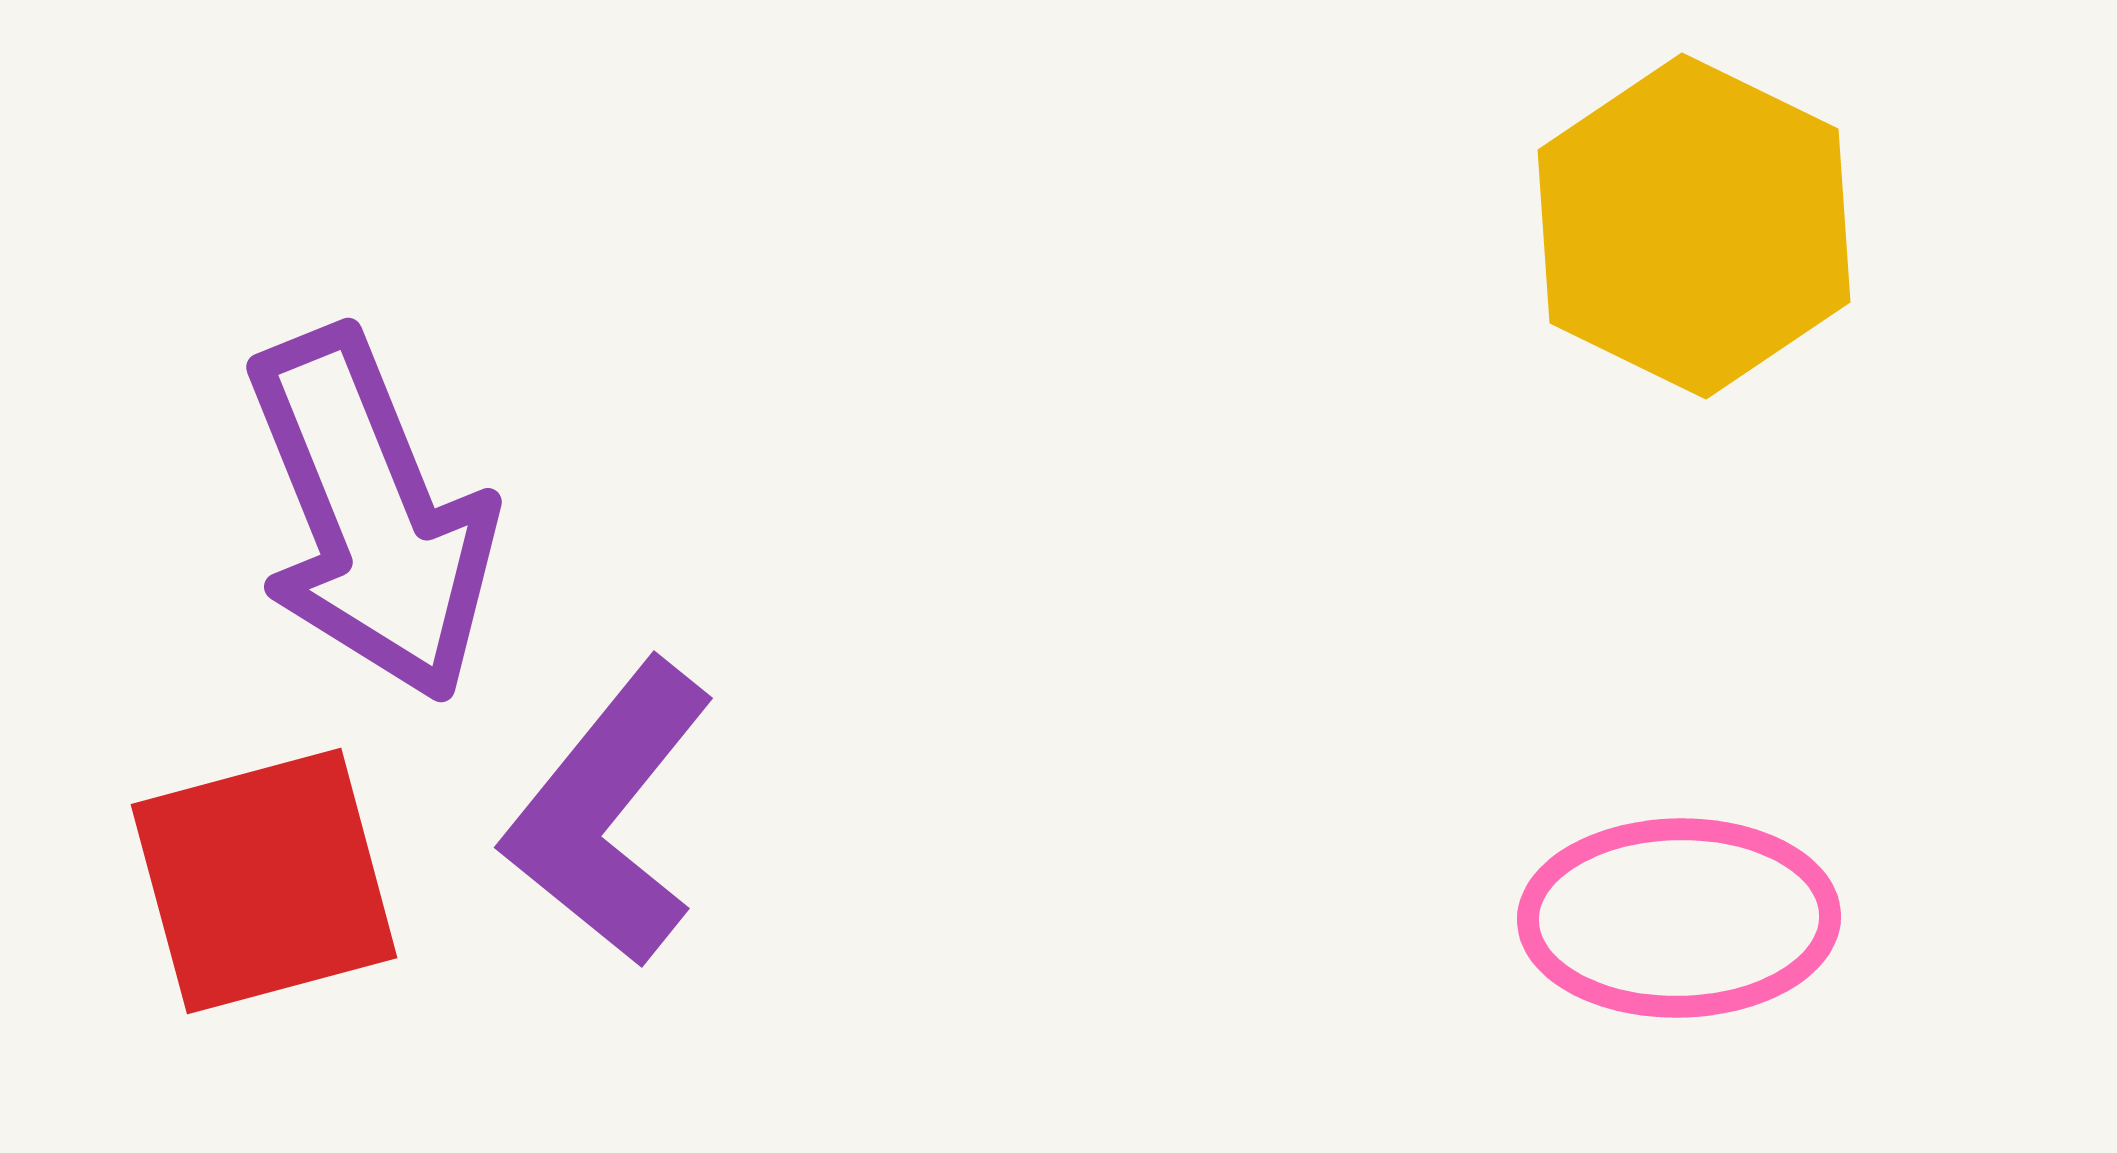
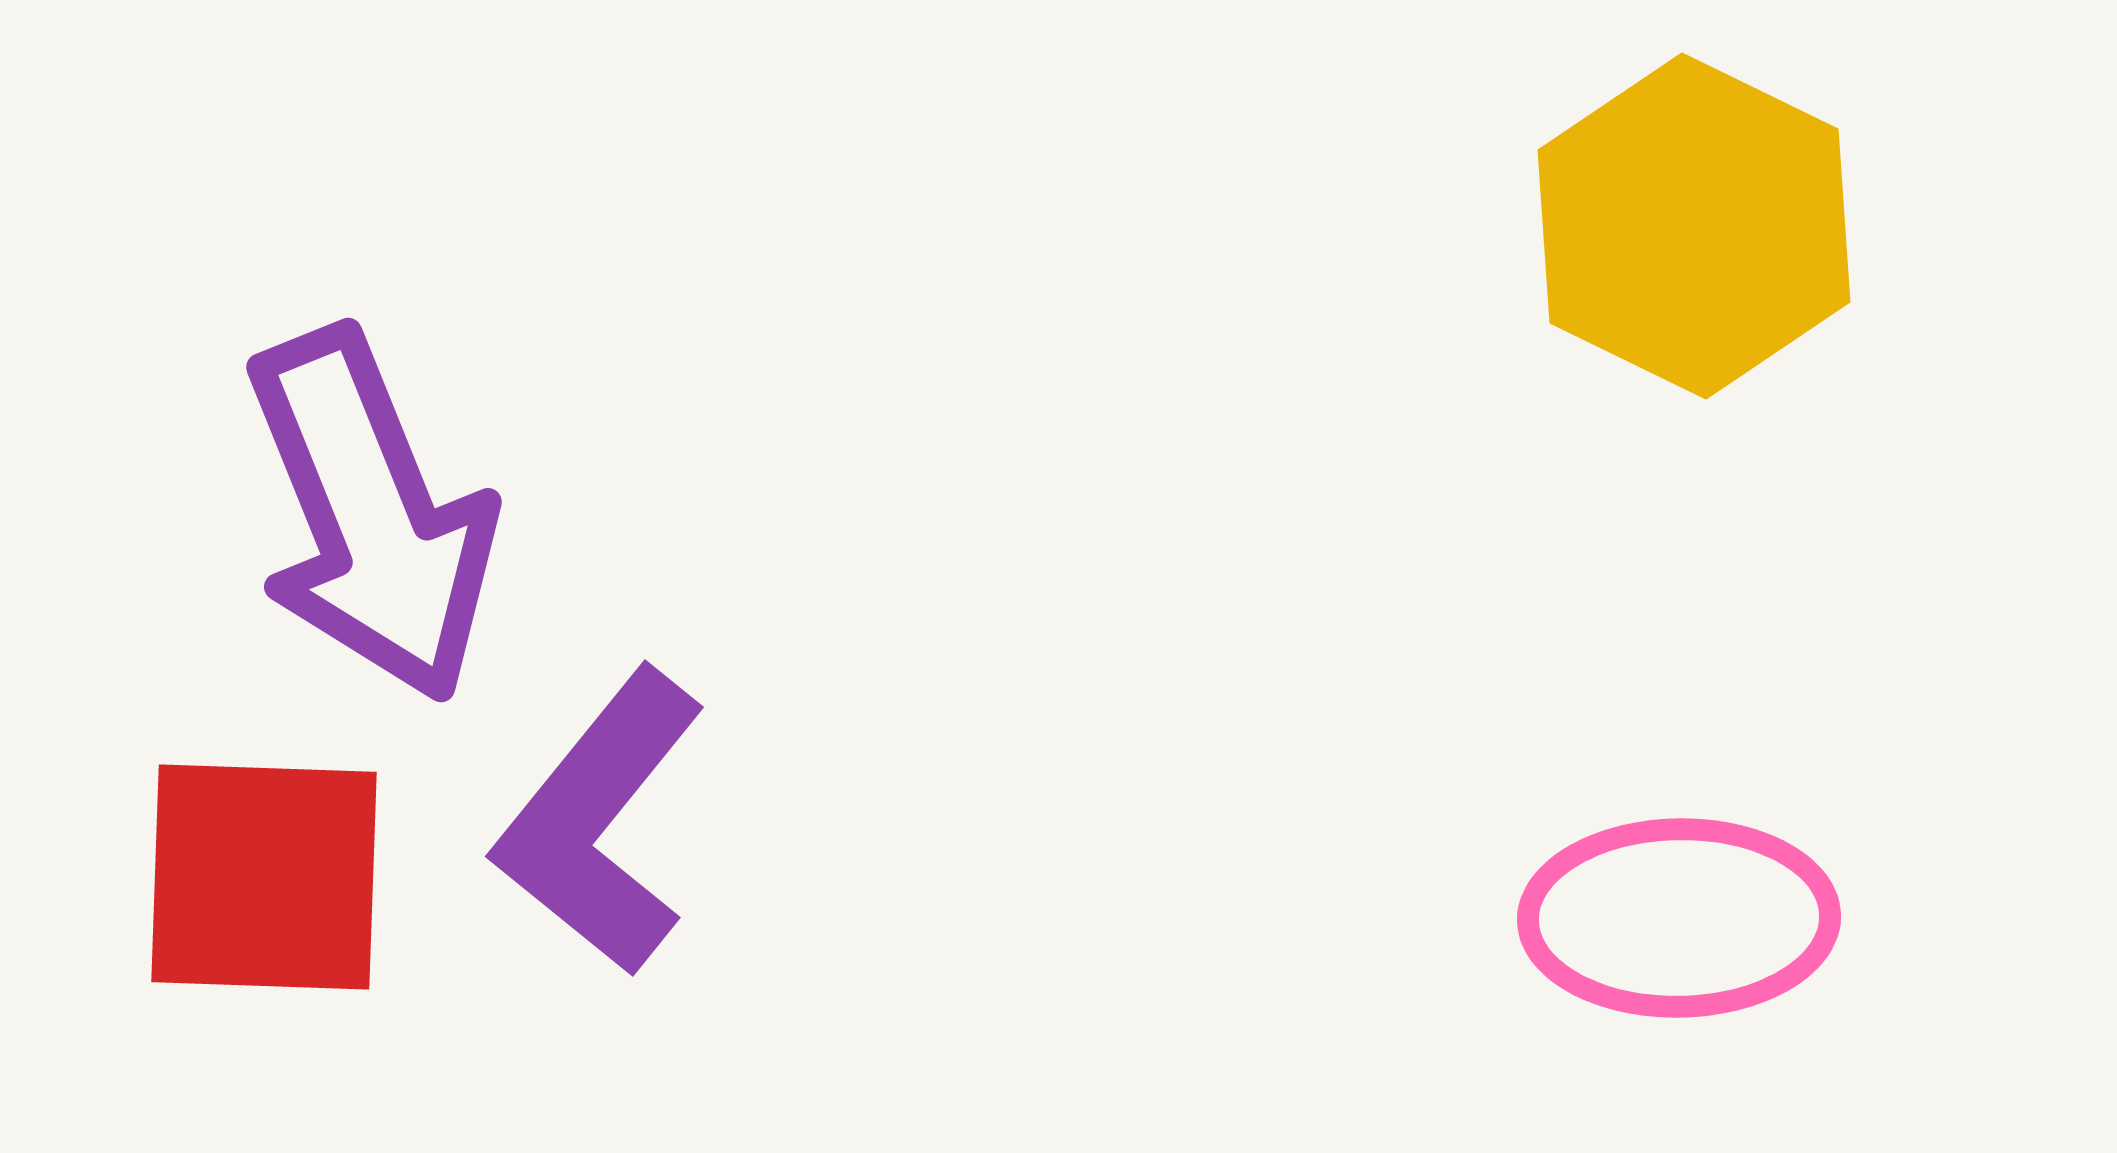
purple L-shape: moved 9 px left, 9 px down
red square: moved 4 px up; rotated 17 degrees clockwise
